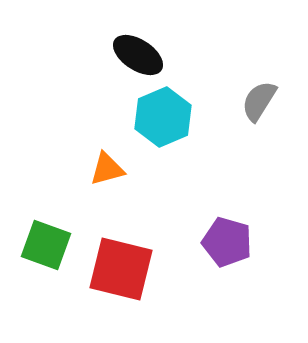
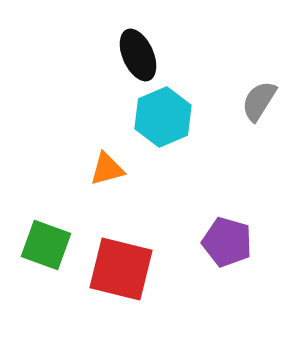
black ellipse: rotated 33 degrees clockwise
